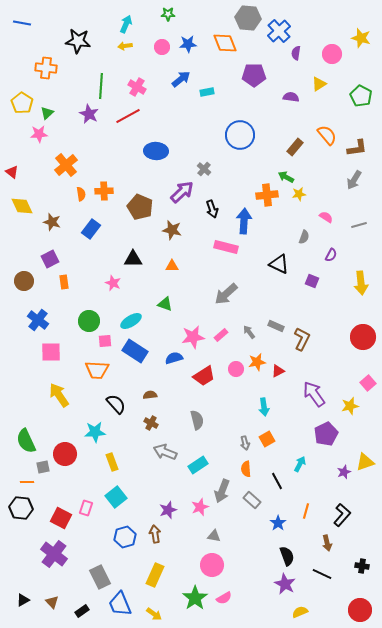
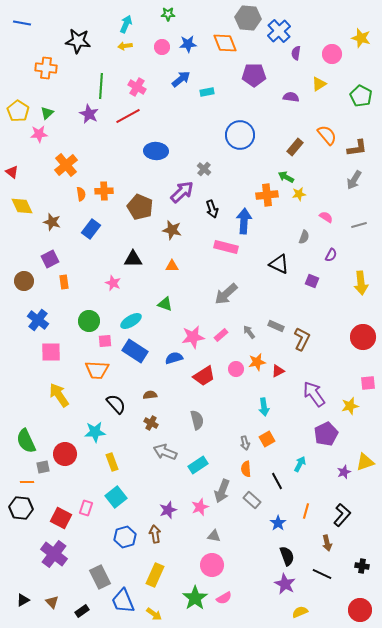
yellow pentagon at (22, 103): moved 4 px left, 8 px down
pink square at (368, 383): rotated 35 degrees clockwise
blue trapezoid at (120, 604): moved 3 px right, 3 px up
